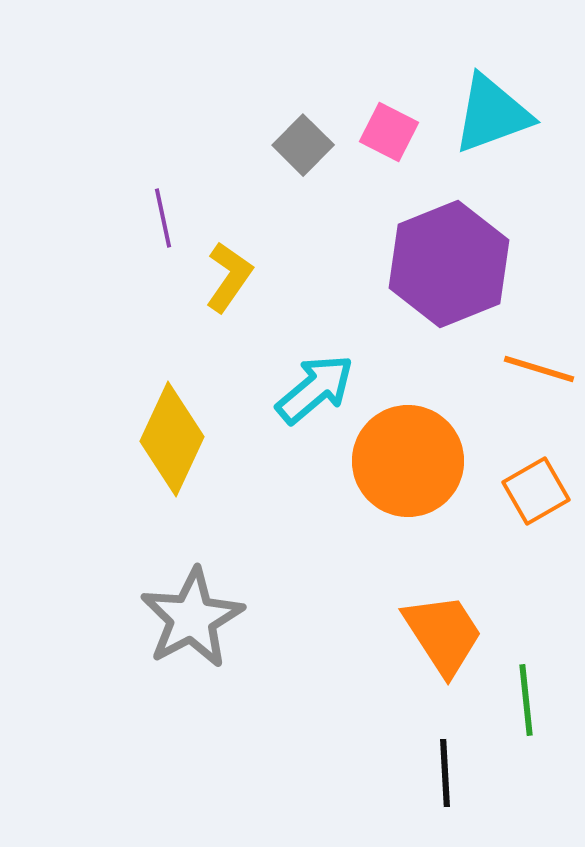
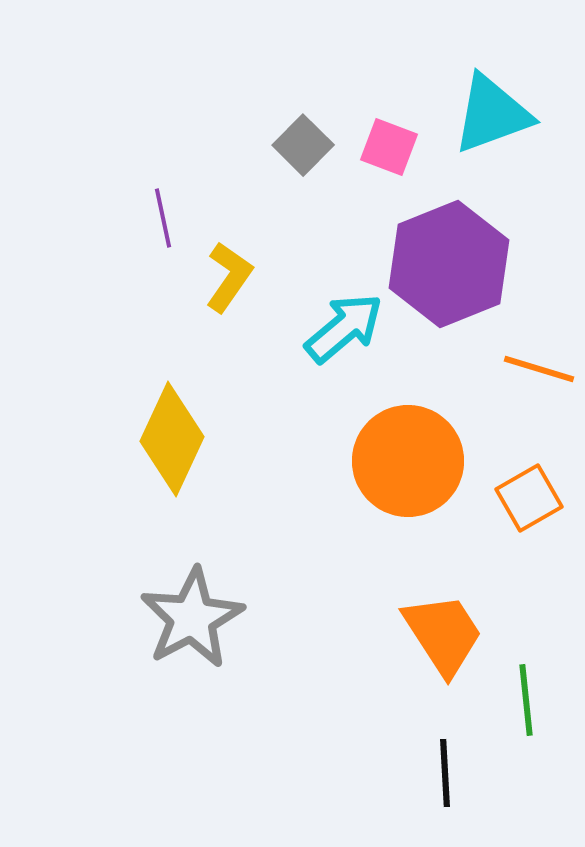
pink square: moved 15 px down; rotated 6 degrees counterclockwise
cyan arrow: moved 29 px right, 61 px up
orange square: moved 7 px left, 7 px down
